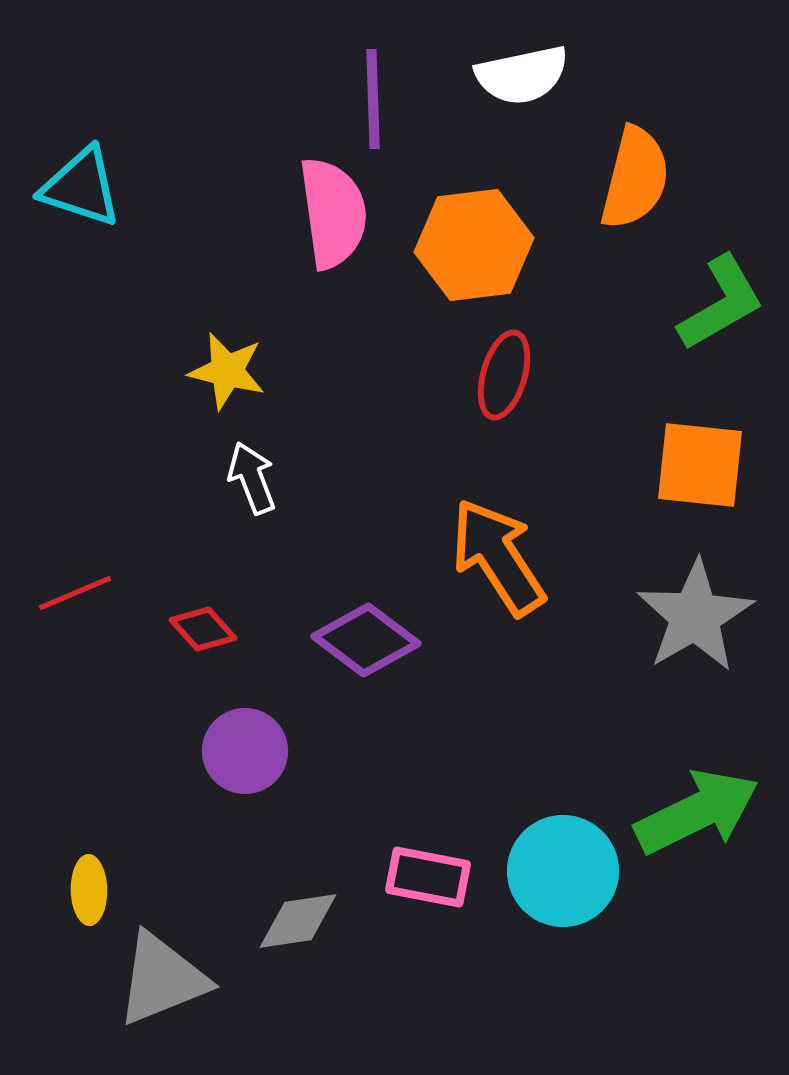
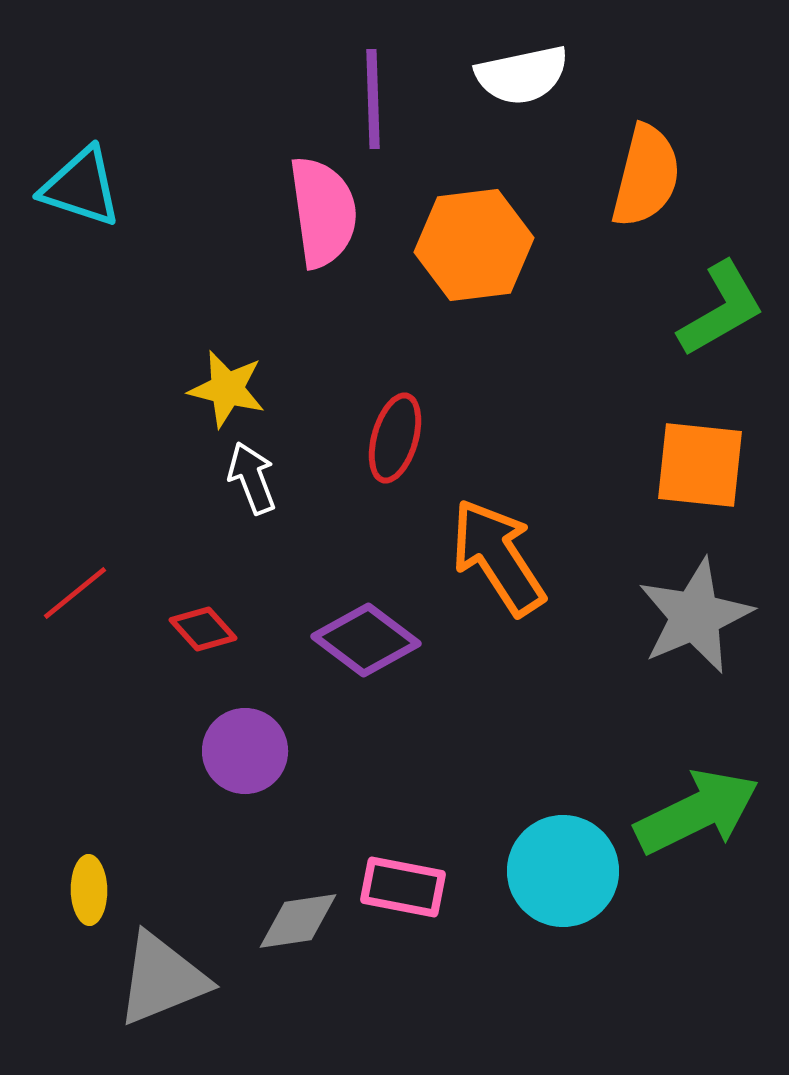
orange semicircle: moved 11 px right, 2 px up
pink semicircle: moved 10 px left, 1 px up
green L-shape: moved 6 px down
yellow star: moved 18 px down
red ellipse: moved 109 px left, 63 px down
red line: rotated 16 degrees counterclockwise
gray star: rotated 7 degrees clockwise
pink rectangle: moved 25 px left, 10 px down
